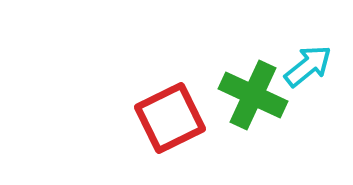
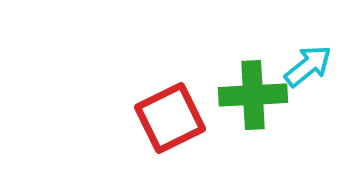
green cross: rotated 28 degrees counterclockwise
